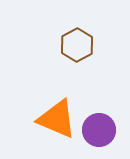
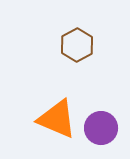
purple circle: moved 2 px right, 2 px up
